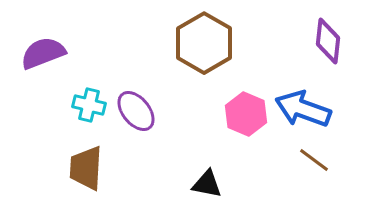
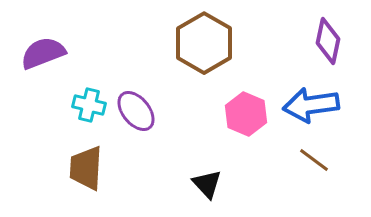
purple diamond: rotated 6 degrees clockwise
blue arrow: moved 8 px right, 4 px up; rotated 28 degrees counterclockwise
black triangle: rotated 36 degrees clockwise
